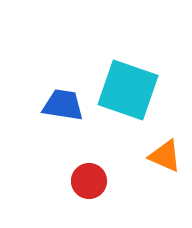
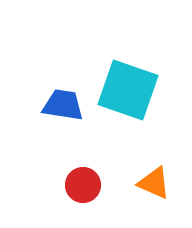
orange triangle: moved 11 px left, 27 px down
red circle: moved 6 px left, 4 px down
